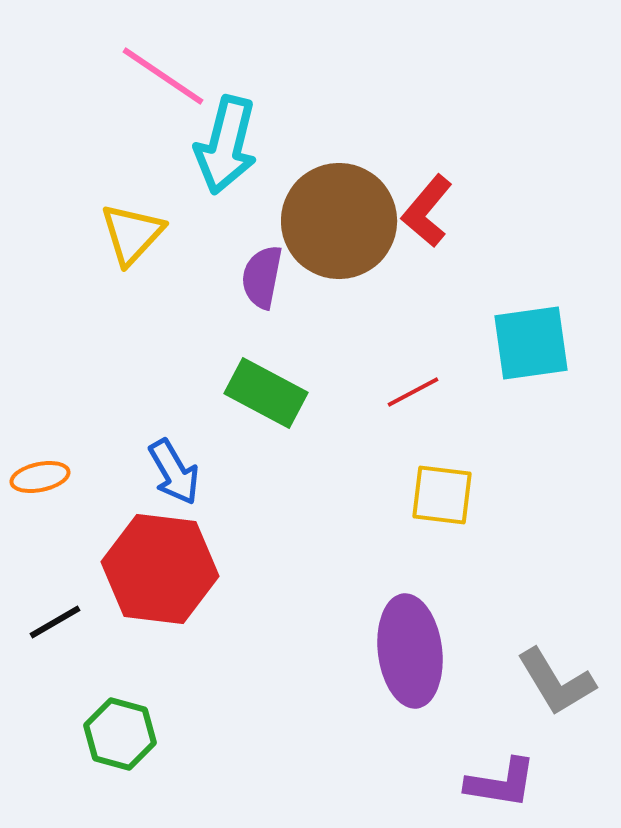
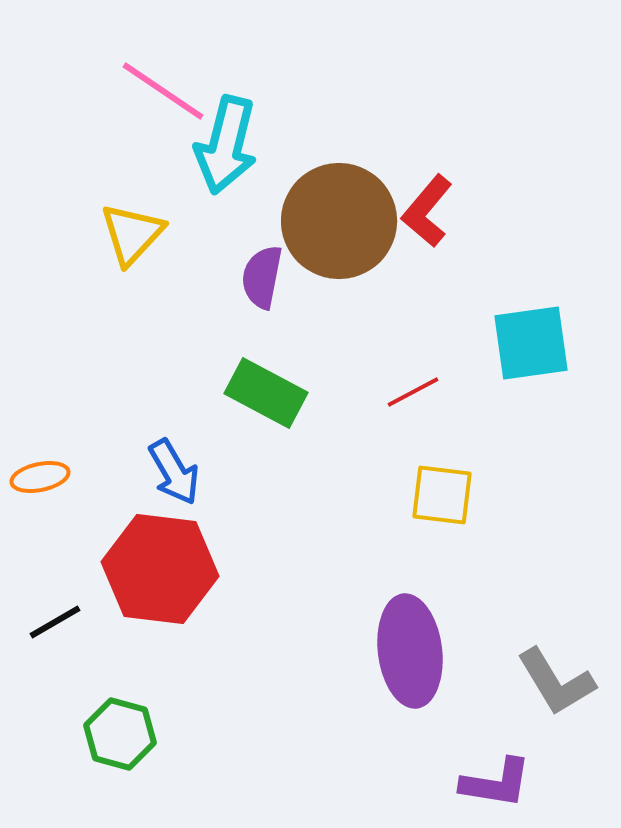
pink line: moved 15 px down
purple L-shape: moved 5 px left
